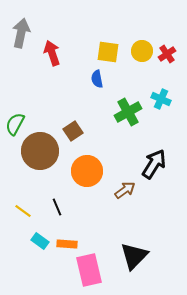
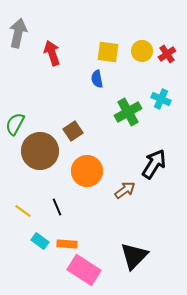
gray arrow: moved 3 px left
pink rectangle: moved 5 px left; rotated 44 degrees counterclockwise
